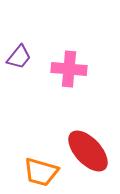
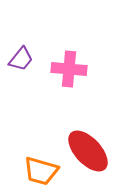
purple trapezoid: moved 2 px right, 2 px down
orange trapezoid: moved 1 px up
